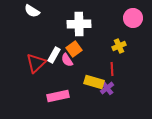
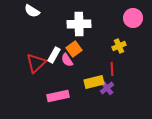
yellow rectangle: rotated 30 degrees counterclockwise
